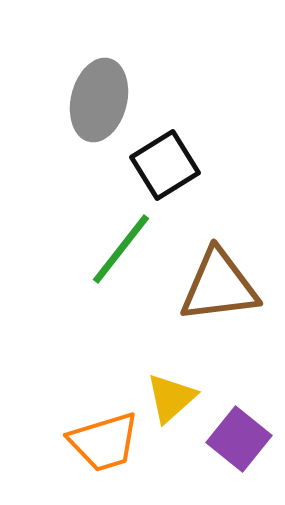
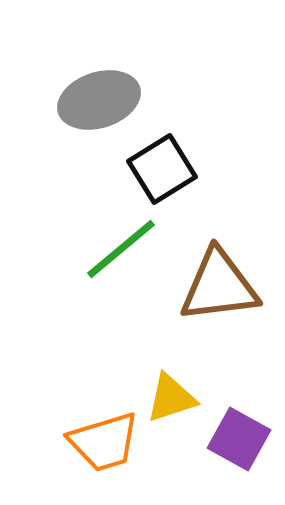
gray ellipse: rotated 58 degrees clockwise
black square: moved 3 px left, 4 px down
green line: rotated 12 degrees clockwise
yellow triangle: rotated 24 degrees clockwise
purple square: rotated 10 degrees counterclockwise
